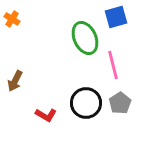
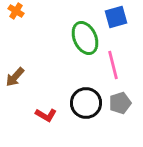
orange cross: moved 4 px right, 8 px up
brown arrow: moved 4 px up; rotated 15 degrees clockwise
gray pentagon: rotated 15 degrees clockwise
